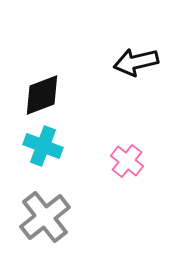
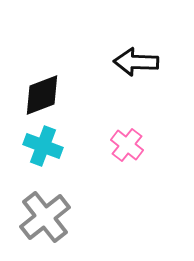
black arrow: rotated 15 degrees clockwise
pink cross: moved 16 px up
